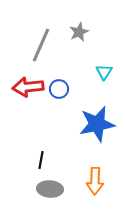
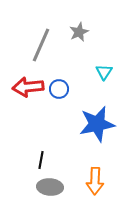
gray ellipse: moved 2 px up
